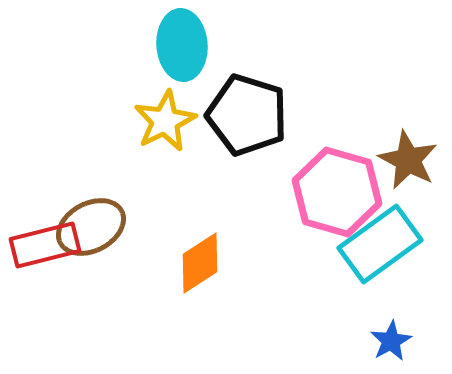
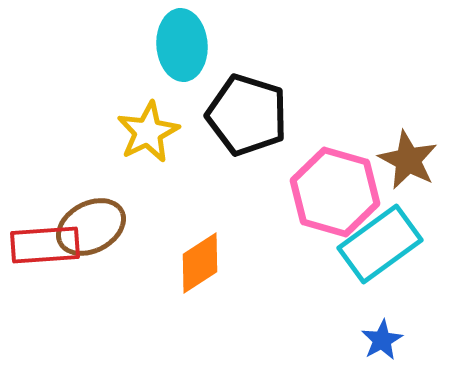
yellow star: moved 17 px left, 11 px down
pink hexagon: moved 2 px left
red rectangle: rotated 10 degrees clockwise
blue star: moved 9 px left, 1 px up
